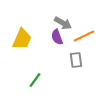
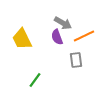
yellow trapezoid: rotated 130 degrees clockwise
